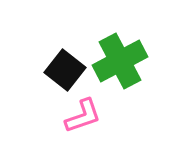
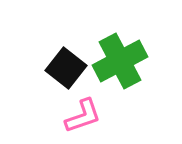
black square: moved 1 px right, 2 px up
